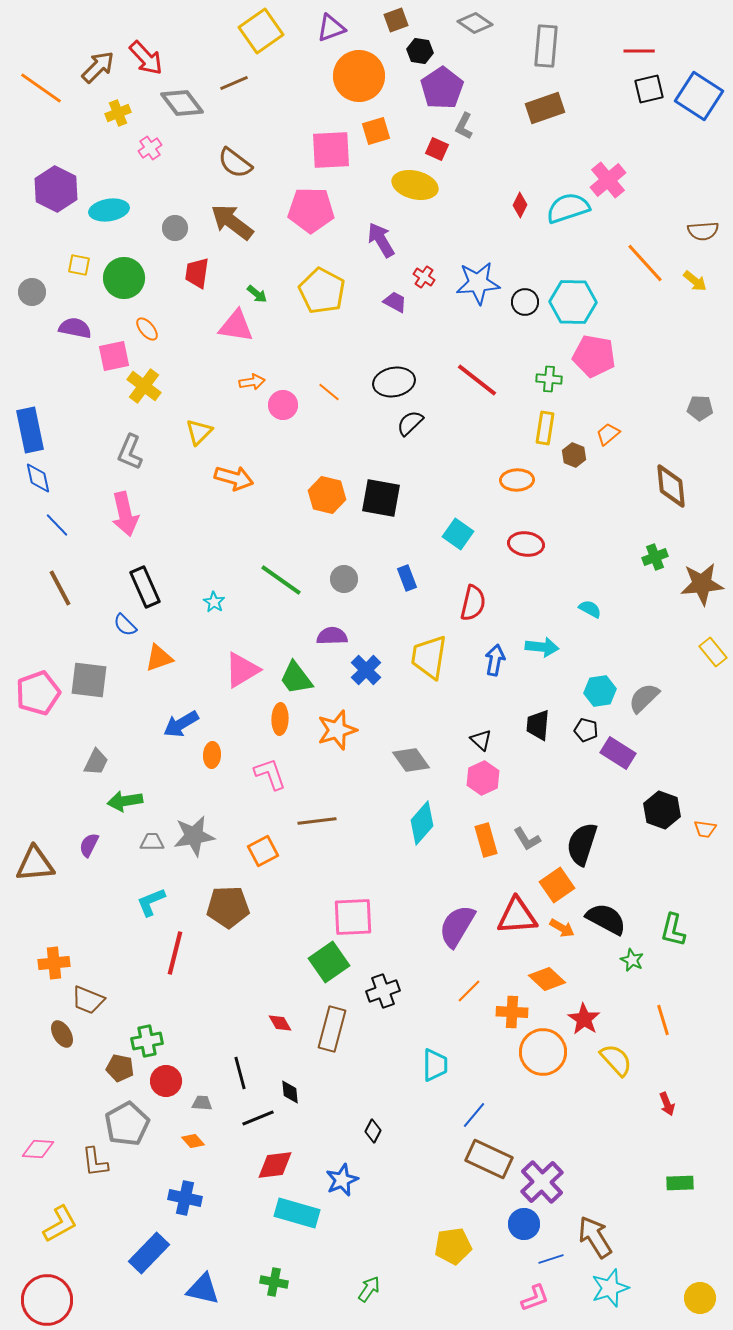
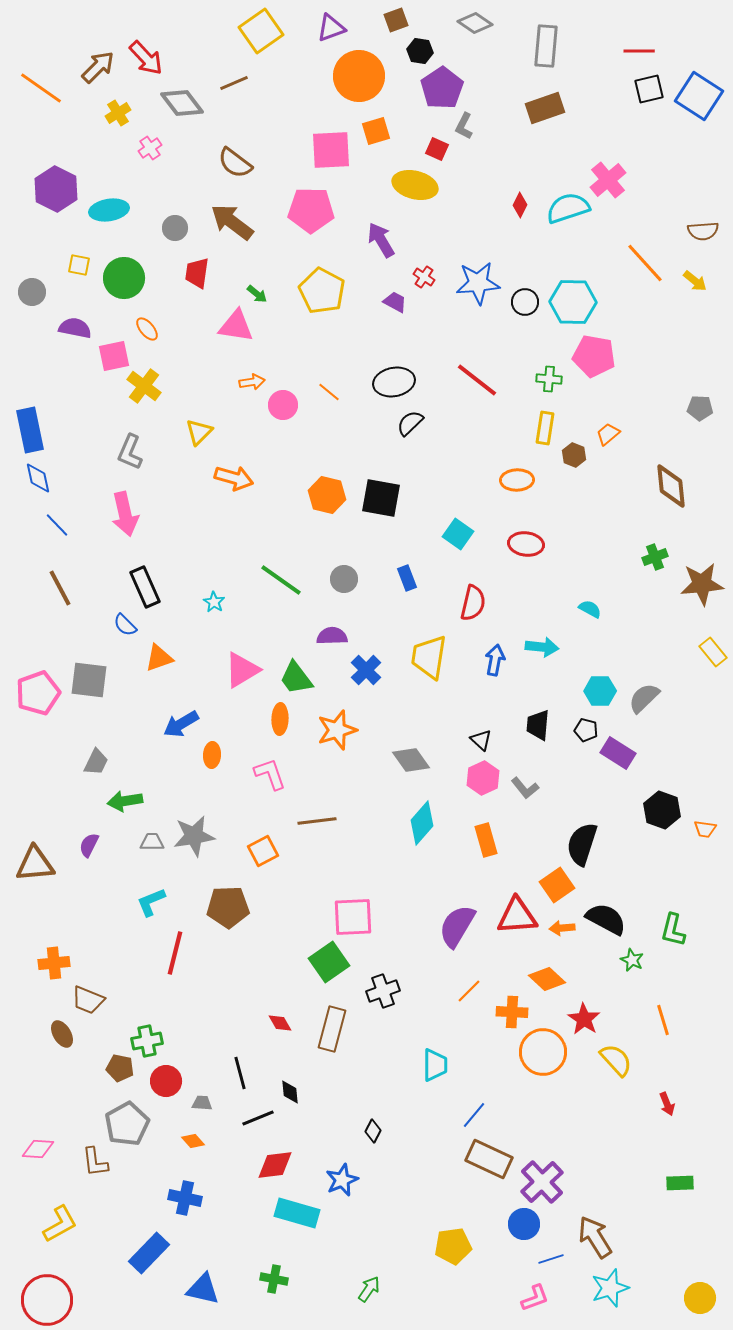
yellow cross at (118, 113): rotated 10 degrees counterclockwise
cyan hexagon at (600, 691): rotated 8 degrees clockwise
gray L-shape at (527, 839): moved 2 px left, 51 px up; rotated 8 degrees counterclockwise
orange arrow at (562, 928): rotated 145 degrees clockwise
green cross at (274, 1282): moved 3 px up
